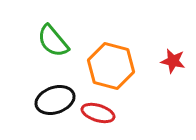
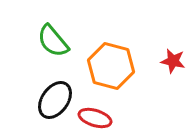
black ellipse: rotated 36 degrees counterclockwise
red ellipse: moved 3 px left, 5 px down
